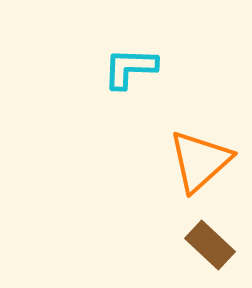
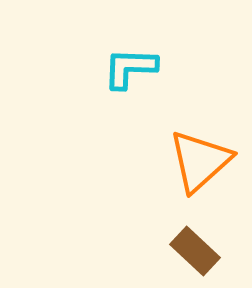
brown rectangle: moved 15 px left, 6 px down
